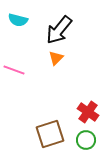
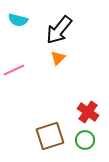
orange triangle: moved 2 px right
pink line: rotated 45 degrees counterclockwise
brown square: moved 2 px down
green circle: moved 1 px left
